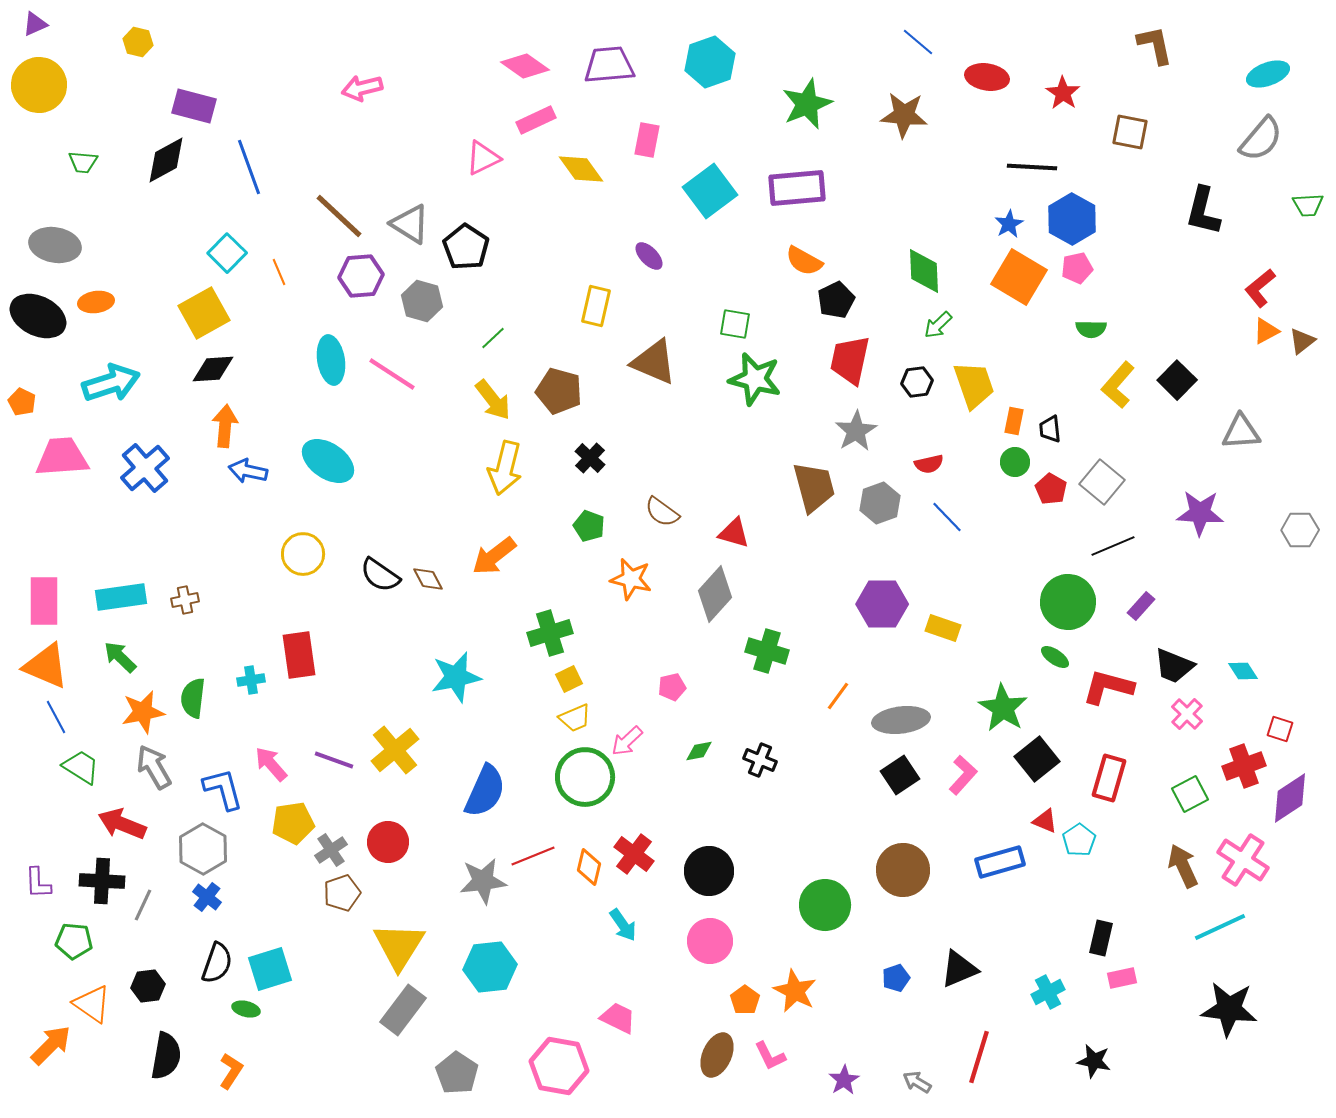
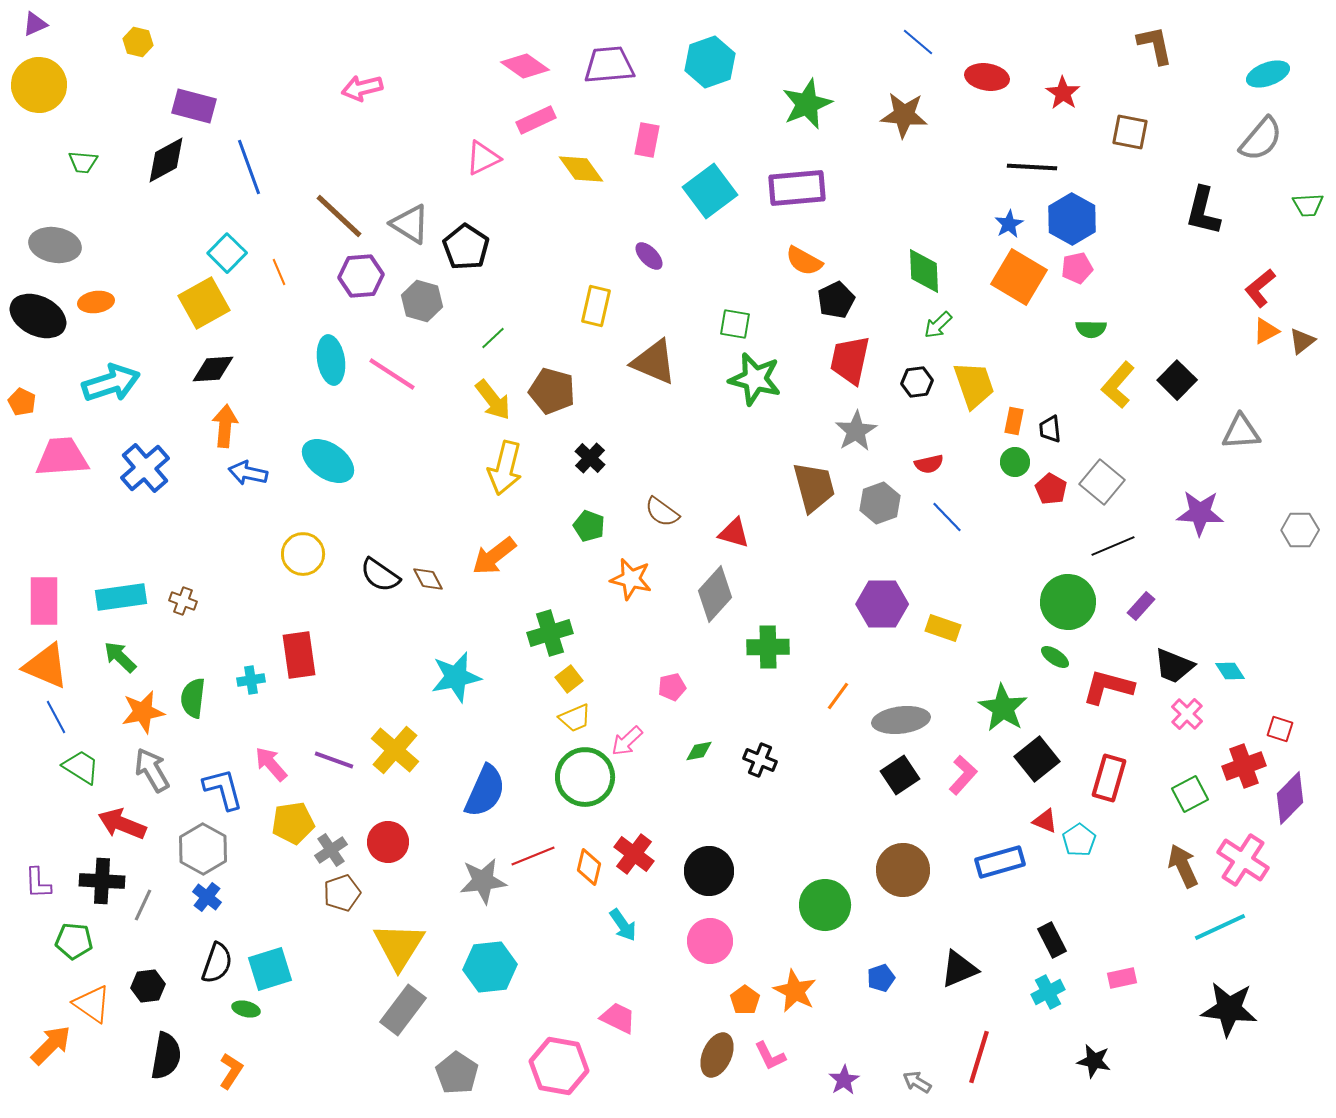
yellow square at (204, 313): moved 10 px up
brown pentagon at (559, 391): moved 7 px left
blue arrow at (248, 471): moved 2 px down
brown cross at (185, 600): moved 2 px left, 1 px down; rotated 32 degrees clockwise
green cross at (767, 651): moved 1 px right, 4 px up; rotated 18 degrees counterclockwise
cyan diamond at (1243, 671): moved 13 px left
yellow square at (569, 679): rotated 12 degrees counterclockwise
yellow cross at (395, 750): rotated 9 degrees counterclockwise
gray arrow at (154, 767): moved 2 px left, 3 px down
purple diamond at (1290, 798): rotated 12 degrees counterclockwise
black rectangle at (1101, 938): moved 49 px left, 2 px down; rotated 40 degrees counterclockwise
blue pentagon at (896, 978): moved 15 px left
